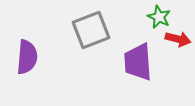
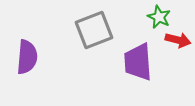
gray square: moved 3 px right
red arrow: moved 1 px down
